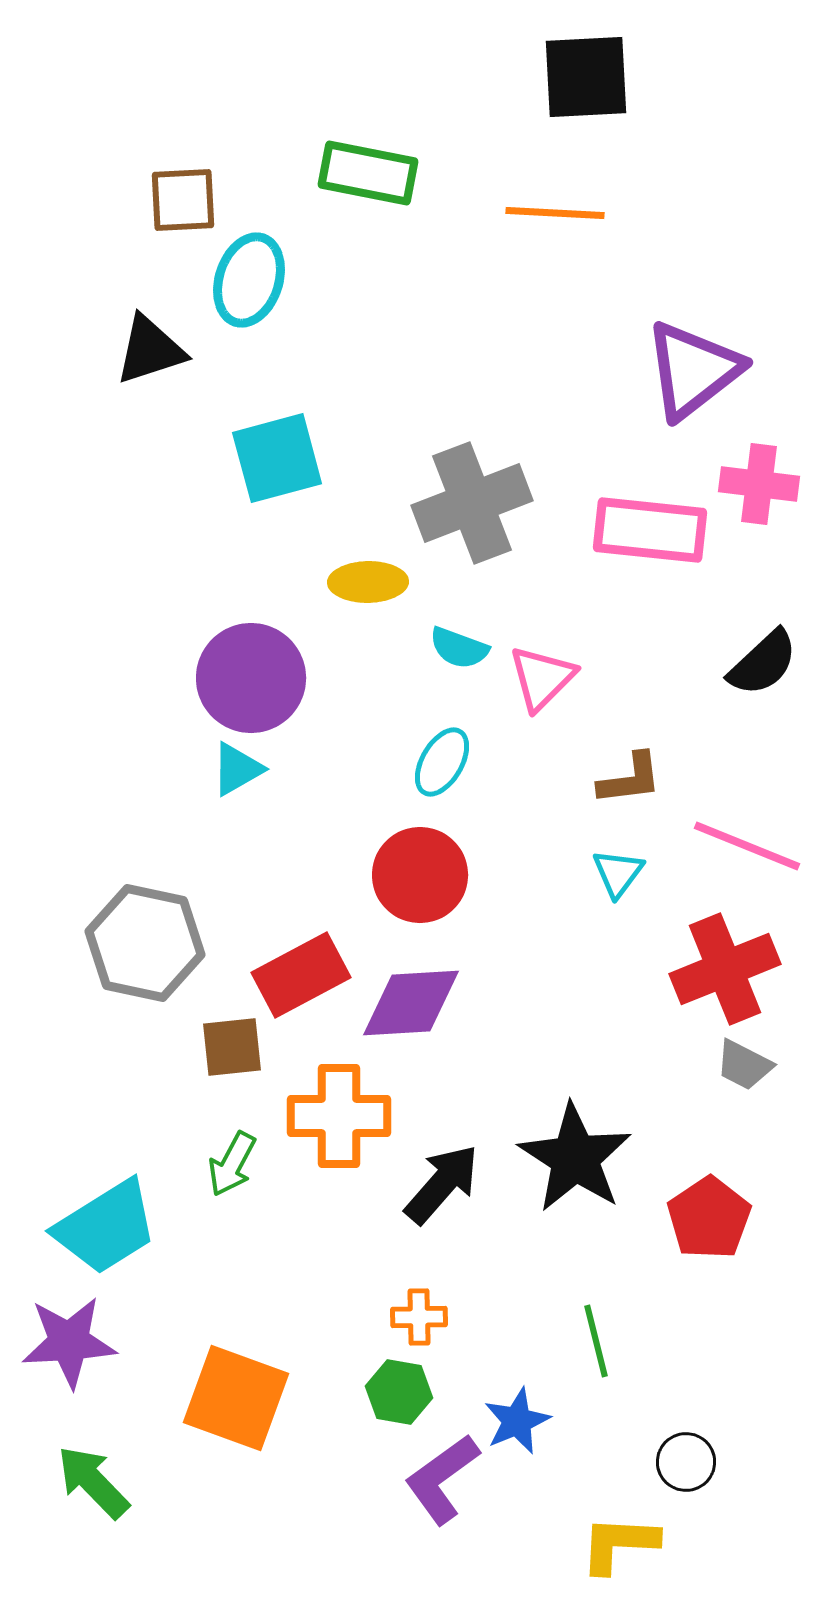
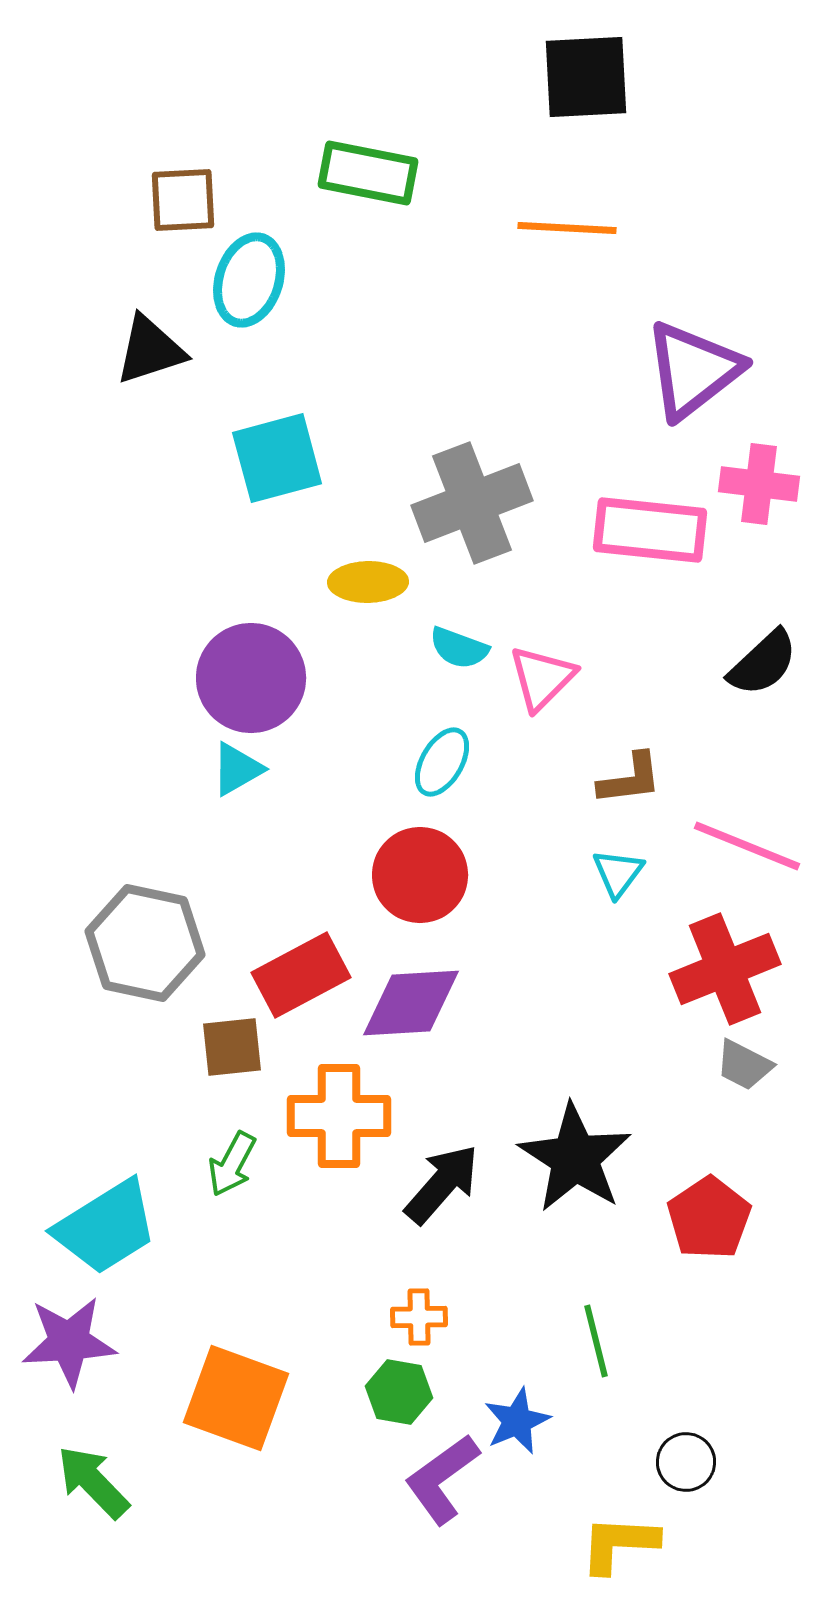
orange line at (555, 213): moved 12 px right, 15 px down
